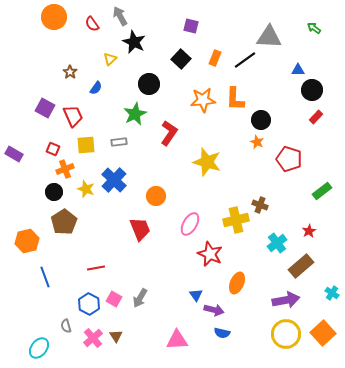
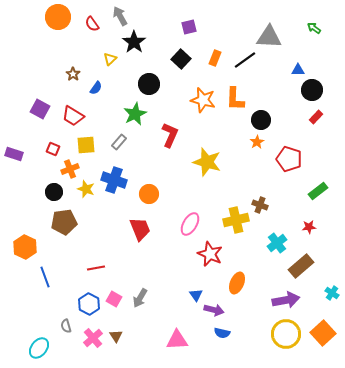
orange circle at (54, 17): moved 4 px right
purple square at (191, 26): moved 2 px left, 1 px down; rotated 28 degrees counterclockwise
black star at (134, 42): rotated 10 degrees clockwise
brown star at (70, 72): moved 3 px right, 2 px down
orange star at (203, 100): rotated 20 degrees clockwise
purple square at (45, 108): moved 5 px left, 1 px down
red trapezoid at (73, 116): rotated 145 degrees clockwise
red L-shape at (169, 133): moved 1 px right, 2 px down; rotated 10 degrees counterclockwise
gray rectangle at (119, 142): rotated 42 degrees counterclockwise
orange star at (257, 142): rotated 16 degrees clockwise
purple rectangle at (14, 154): rotated 12 degrees counterclockwise
orange cross at (65, 169): moved 5 px right
blue cross at (114, 180): rotated 25 degrees counterclockwise
green rectangle at (322, 191): moved 4 px left
orange circle at (156, 196): moved 7 px left, 2 px up
brown pentagon at (64, 222): rotated 25 degrees clockwise
red star at (309, 231): moved 4 px up; rotated 24 degrees clockwise
orange hexagon at (27, 241): moved 2 px left, 6 px down; rotated 20 degrees counterclockwise
